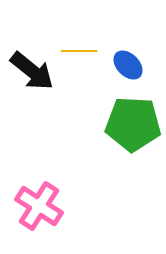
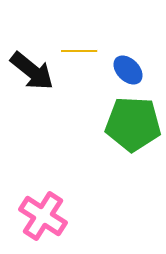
blue ellipse: moved 5 px down
pink cross: moved 4 px right, 10 px down
